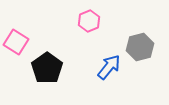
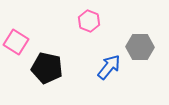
pink hexagon: rotated 15 degrees counterclockwise
gray hexagon: rotated 16 degrees clockwise
black pentagon: rotated 24 degrees counterclockwise
